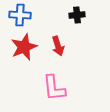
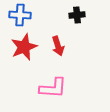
pink L-shape: moved 1 px left; rotated 80 degrees counterclockwise
